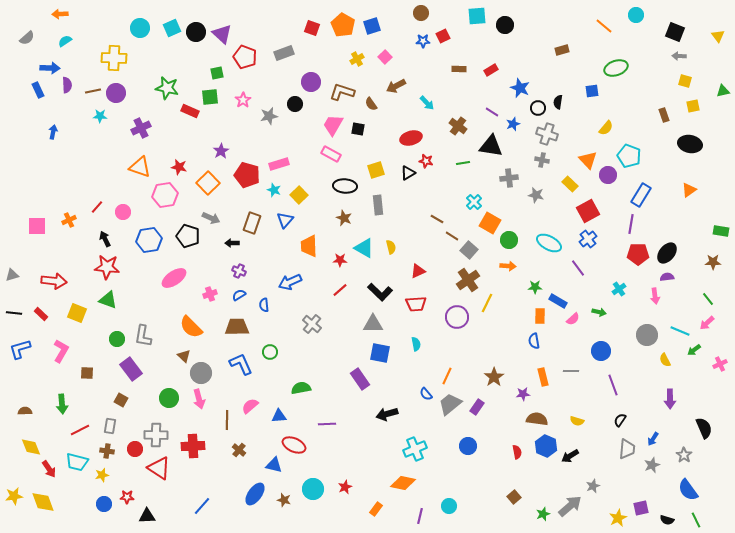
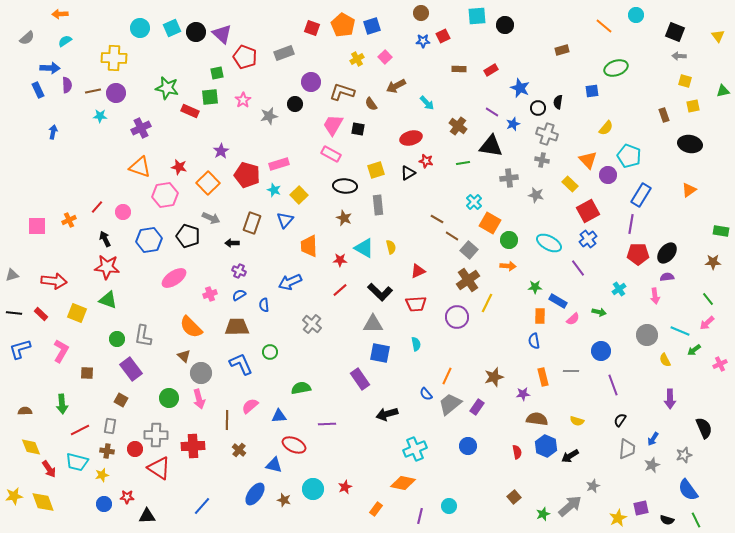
brown star at (494, 377): rotated 18 degrees clockwise
gray star at (684, 455): rotated 21 degrees clockwise
